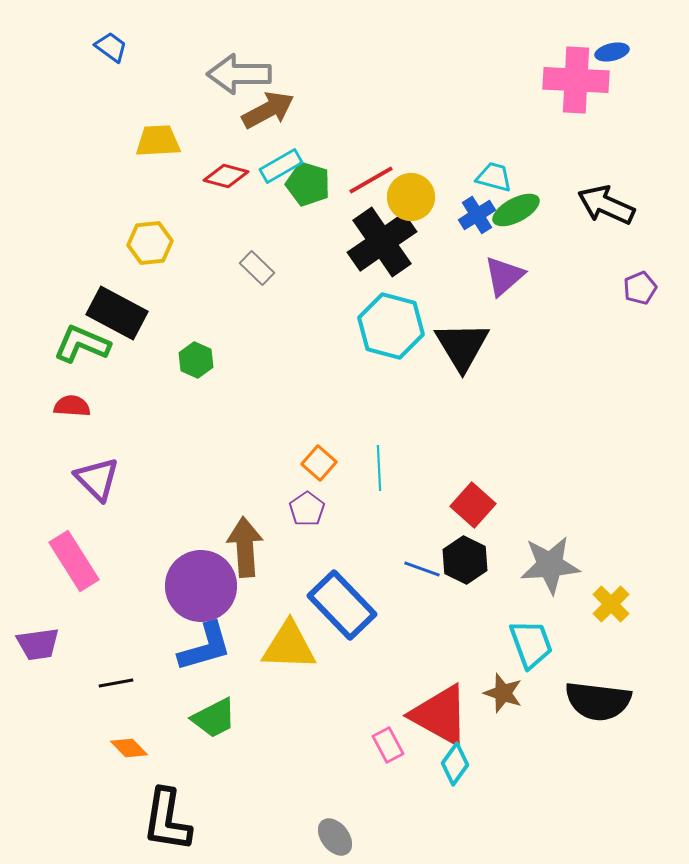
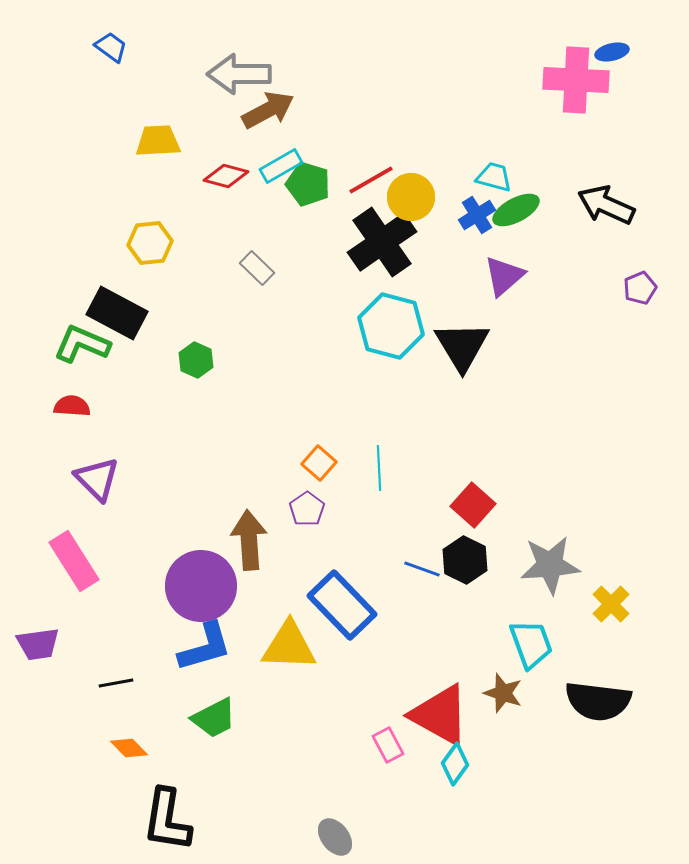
brown arrow at (245, 547): moved 4 px right, 7 px up
